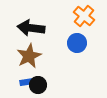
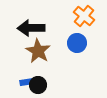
black arrow: rotated 8 degrees counterclockwise
brown star: moved 9 px right, 5 px up; rotated 15 degrees counterclockwise
